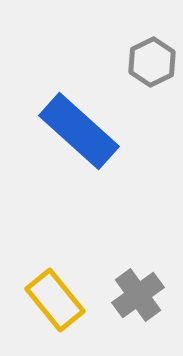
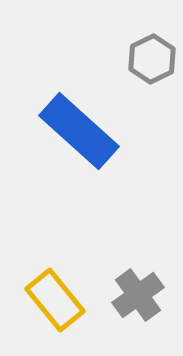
gray hexagon: moved 3 px up
